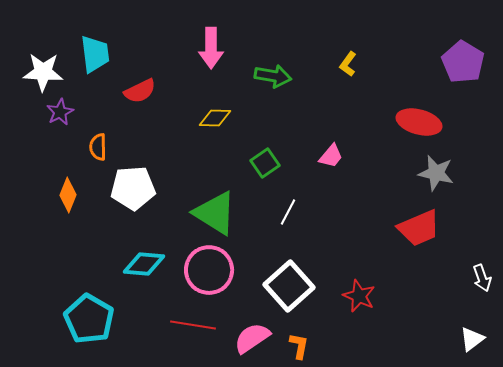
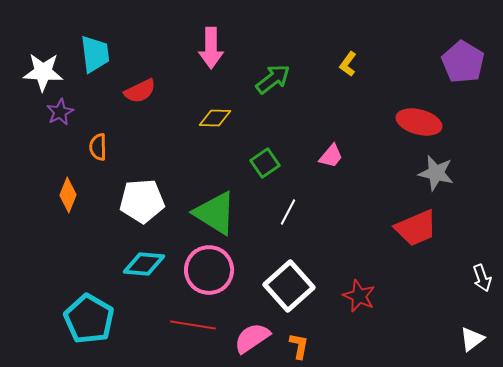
green arrow: moved 3 px down; rotated 48 degrees counterclockwise
white pentagon: moved 9 px right, 13 px down
red trapezoid: moved 3 px left
